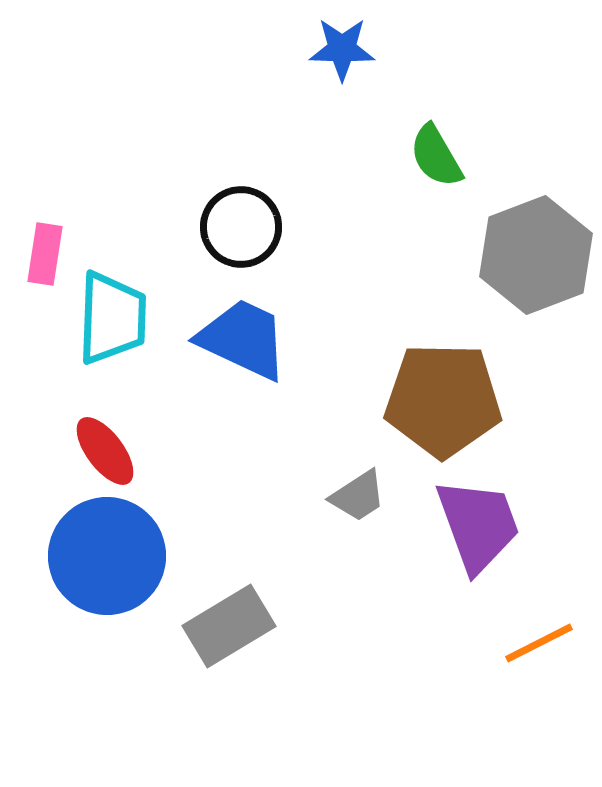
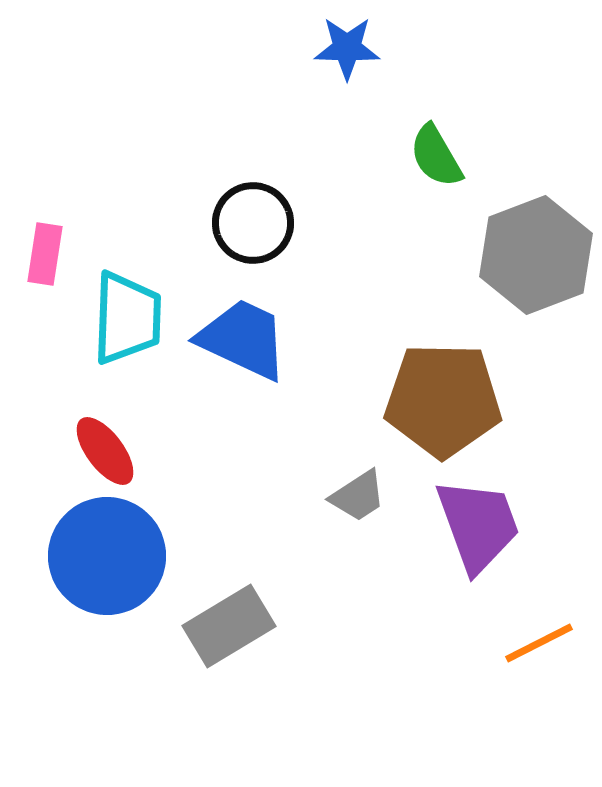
blue star: moved 5 px right, 1 px up
black circle: moved 12 px right, 4 px up
cyan trapezoid: moved 15 px right
